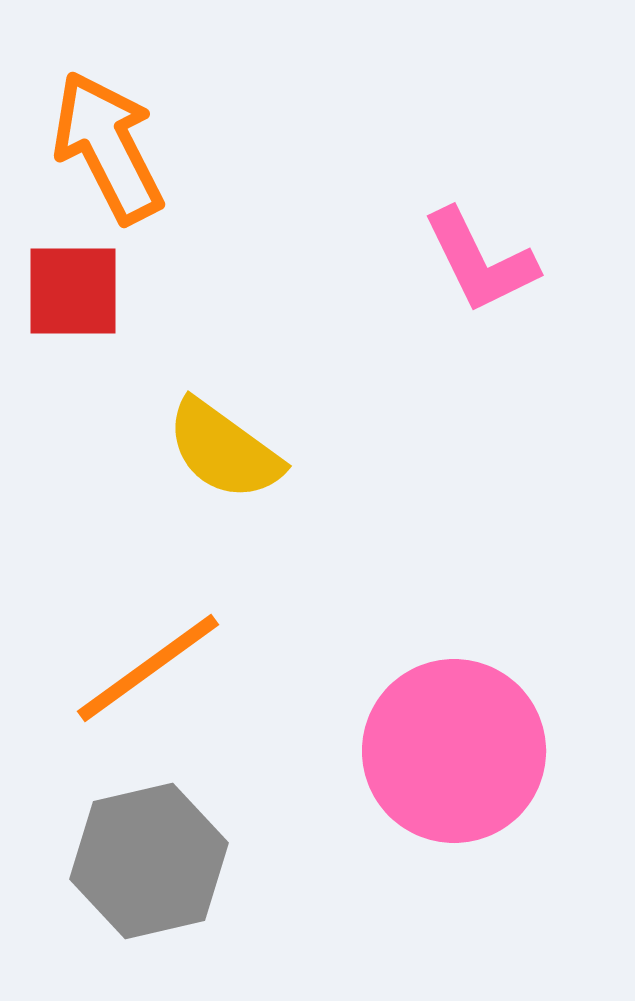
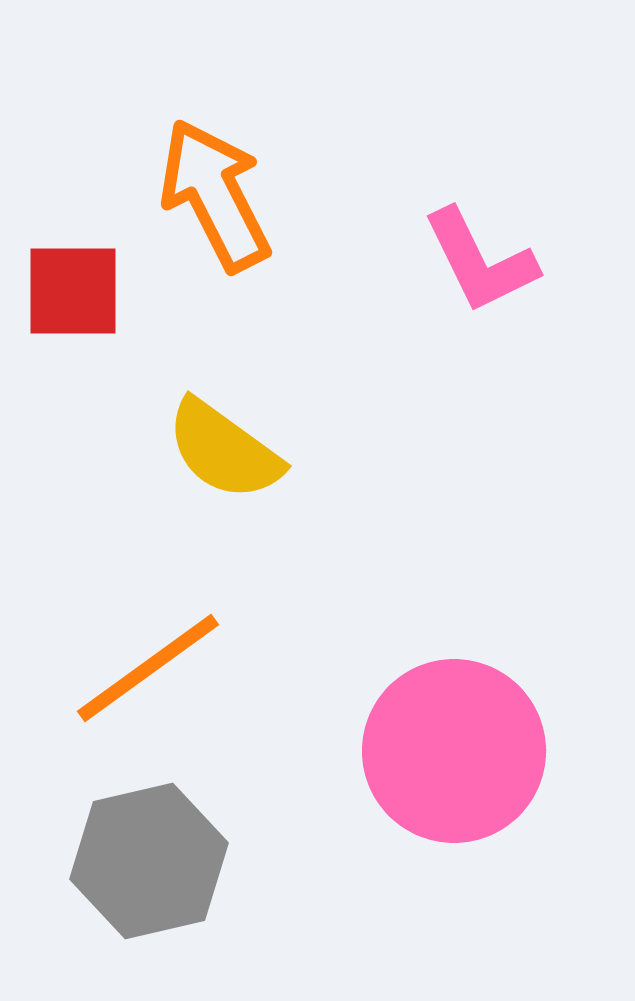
orange arrow: moved 107 px right, 48 px down
